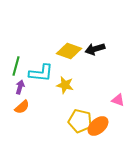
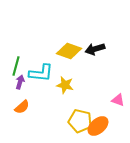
purple arrow: moved 5 px up
